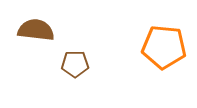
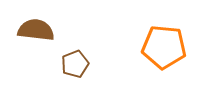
brown pentagon: rotated 20 degrees counterclockwise
